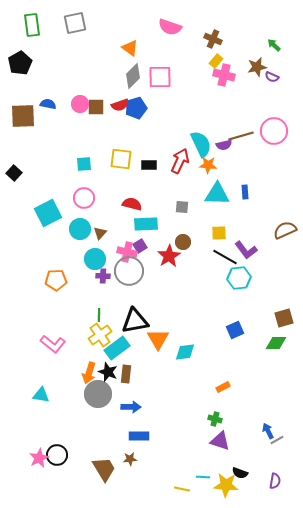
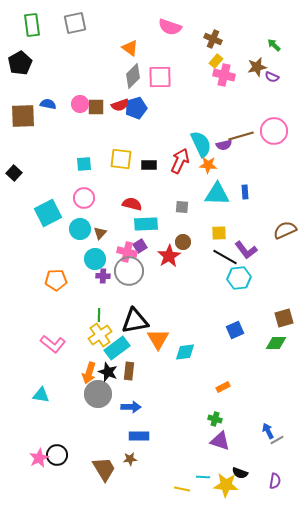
brown rectangle at (126, 374): moved 3 px right, 3 px up
